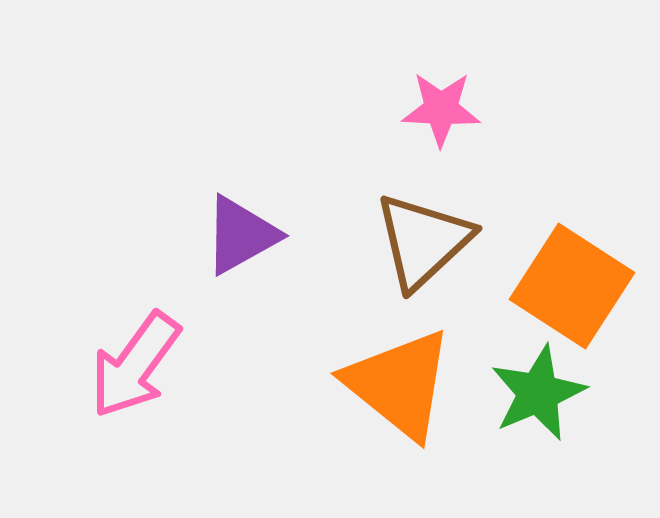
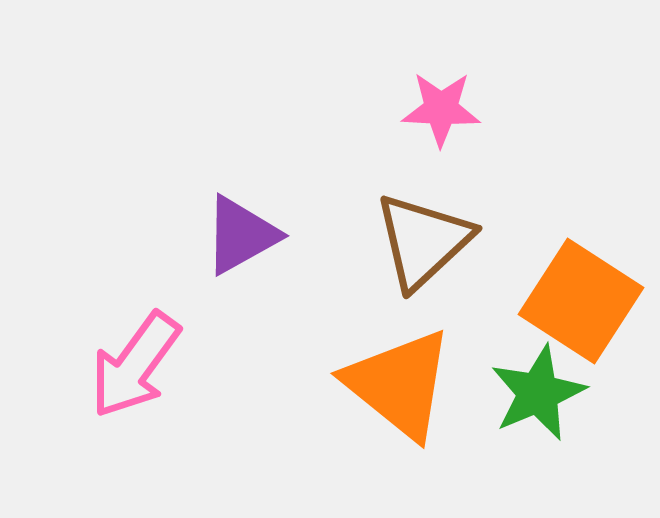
orange square: moved 9 px right, 15 px down
